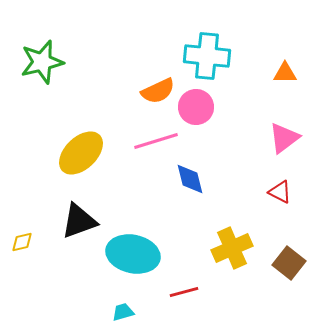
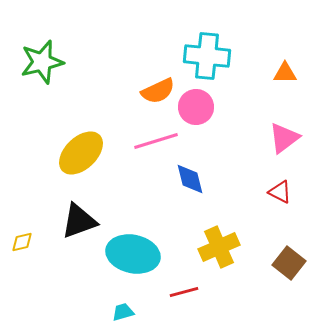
yellow cross: moved 13 px left, 1 px up
